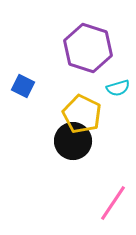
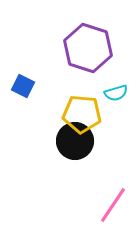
cyan semicircle: moved 2 px left, 5 px down
yellow pentagon: rotated 21 degrees counterclockwise
black circle: moved 2 px right
pink line: moved 2 px down
